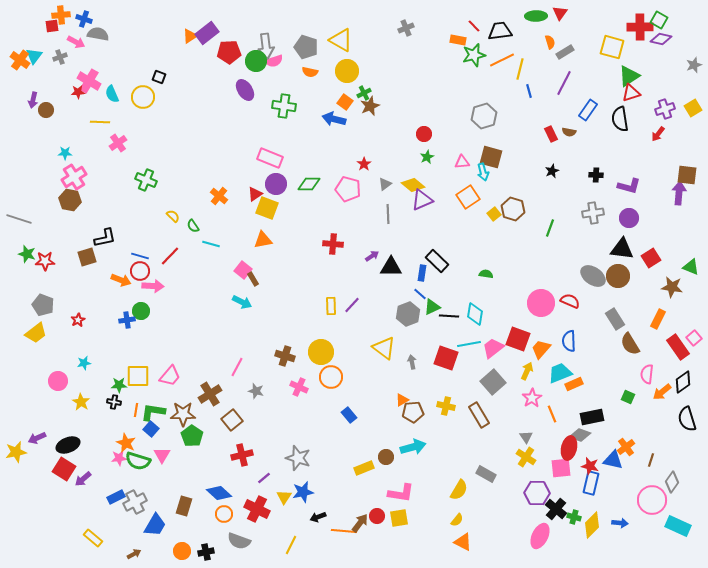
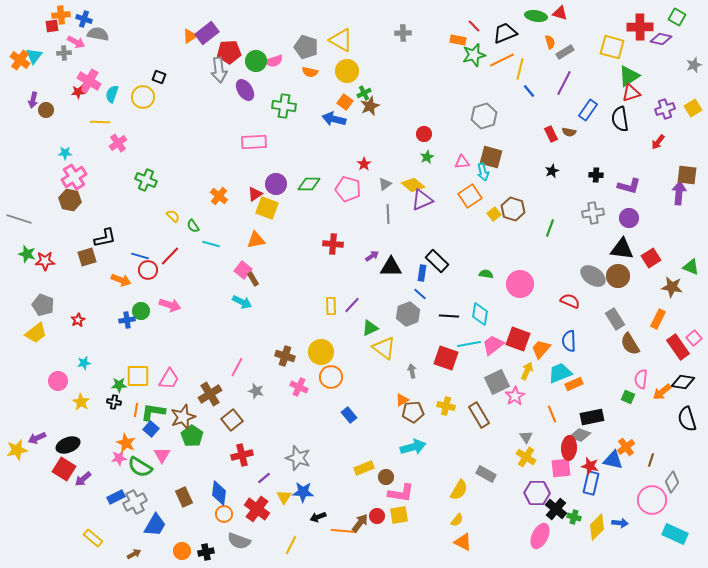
red triangle at (560, 13): rotated 49 degrees counterclockwise
green ellipse at (536, 16): rotated 10 degrees clockwise
green square at (659, 20): moved 18 px right, 3 px up
gray cross at (406, 28): moved 3 px left, 5 px down; rotated 21 degrees clockwise
black trapezoid at (500, 31): moved 5 px right, 2 px down; rotated 15 degrees counterclockwise
gray arrow at (266, 46): moved 47 px left, 24 px down
gray cross at (60, 57): moved 4 px right, 4 px up; rotated 16 degrees clockwise
blue line at (529, 91): rotated 24 degrees counterclockwise
cyan semicircle at (112, 94): rotated 42 degrees clockwise
red arrow at (658, 134): moved 8 px down
pink rectangle at (270, 158): moved 16 px left, 16 px up; rotated 25 degrees counterclockwise
orange square at (468, 197): moved 2 px right, 1 px up
orange triangle at (263, 240): moved 7 px left
red circle at (140, 271): moved 8 px right, 1 px up
pink arrow at (153, 286): moved 17 px right, 19 px down; rotated 15 degrees clockwise
pink circle at (541, 303): moved 21 px left, 19 px up
green triangle at (432, 307): moved 62 px left, 21 px down
cyan diamond at (475, 314): moved 5 px right
pink trapezoid at (493, 348): moved 3 px up
gray arrow at (412, 362): moved 9 px down
pink semicircle at (647, 374): moved 6 px left, 5 px down
pink trapezoid at (170, 376): moved 1 px left, 3 px down; rotated 10 degrees counterclockwise
gray square at (493, 382): moved 4 px right; rotated 15 degrees clockwise
black diamond at (683, 382): rotated 45 degrees clockwise
pink star at (532, 398): moved 17 px left, 2 px up
brown star at (183, 414): moved 3 px down; rotated 20 degrees counterclockwise
red ellipse at (569, 448): rotated 10 degrees counterclockwise
yellow star at (16, 452): moved 1 px right, 2 px up
brown circle at (386, 457): moved 20 px down
green semicircle at (138, 461): moved 2 px right, 6 px down; rotated 15 degrees clockwise
blue star at (303, 492): rotated 15 degrees clockwise
blue diamond at (219, 493): rotated 55 degrees clockwise
brown rectangle at (184, 506): moved 9 px up; rotated 42 degrees counterclockwise
red cross at (257, 509): rotated 10 degrees clockwise
yellow square at (399, 518): moved 3 px up
yellow diamond at (592, 525): moved 5 px right, 2 px down
cyan rectangle at (678, 526): moved 3 px left, 8 px down
